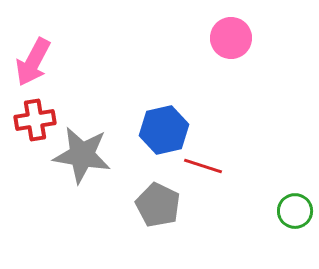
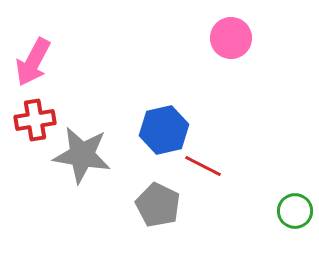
red line: rotated 9 degrees clockwise
